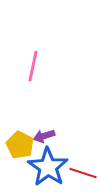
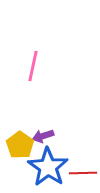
purple arrow: moved 1 px left
yellow pentagon: rotated 8 degrees clockwise
red line: rotated 20 degrees counterclockwise
